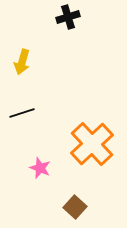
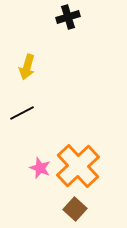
yellow arrow: moved 5 px right, 5 px down
black line: rotated 10 degrees counterclockwise
orange cross: moved 14 px left, 22 px down
brown square: moved 2 px down
